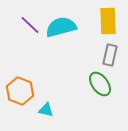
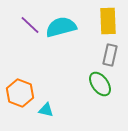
orange hexagon: moved 2 px down
